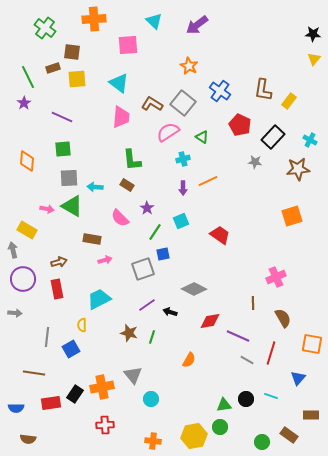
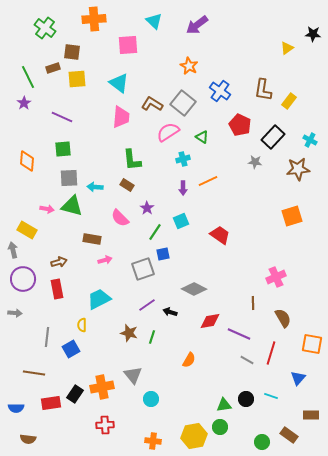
yellow triangle at (314, 59): moved 27 px left, 11 px up; rotated 16 degrees clockwise
green triangle at (72, 206): rotated 15 degrees counterclockwise
purple line at (238, 336): moved 1 px right, 2 px up
